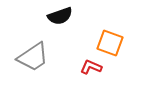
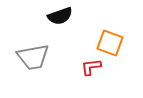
gray trapezoid: rotated 24 degrees clockwise
red L-shape: rotated 30 degrees counterclockwise
